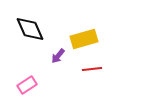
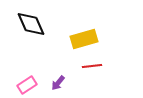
black diamond: moved 1 px right, 5 px up
purple arrow: moved 27 px down
red line: moved 3 px up
